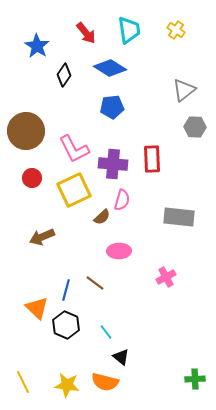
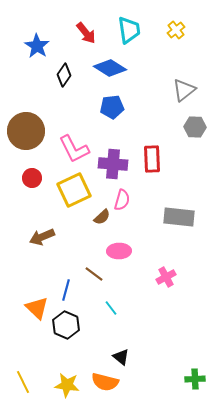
yellow cross: rotated 18 degrees clockwise
brown line: moved 1 px left, 9 px up
cyan line: moved 5 px right, 24 px up
